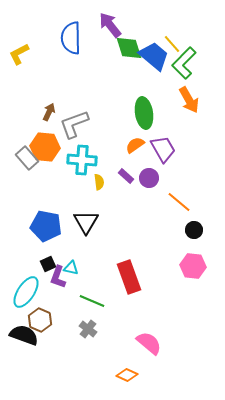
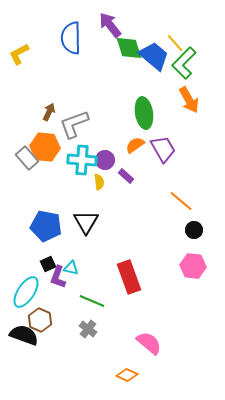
yellow line: moved 3 px right, 1 px up
purple circle: moved 44 px left, 18 px up
orange line: moved 2 px right, 1 px up
